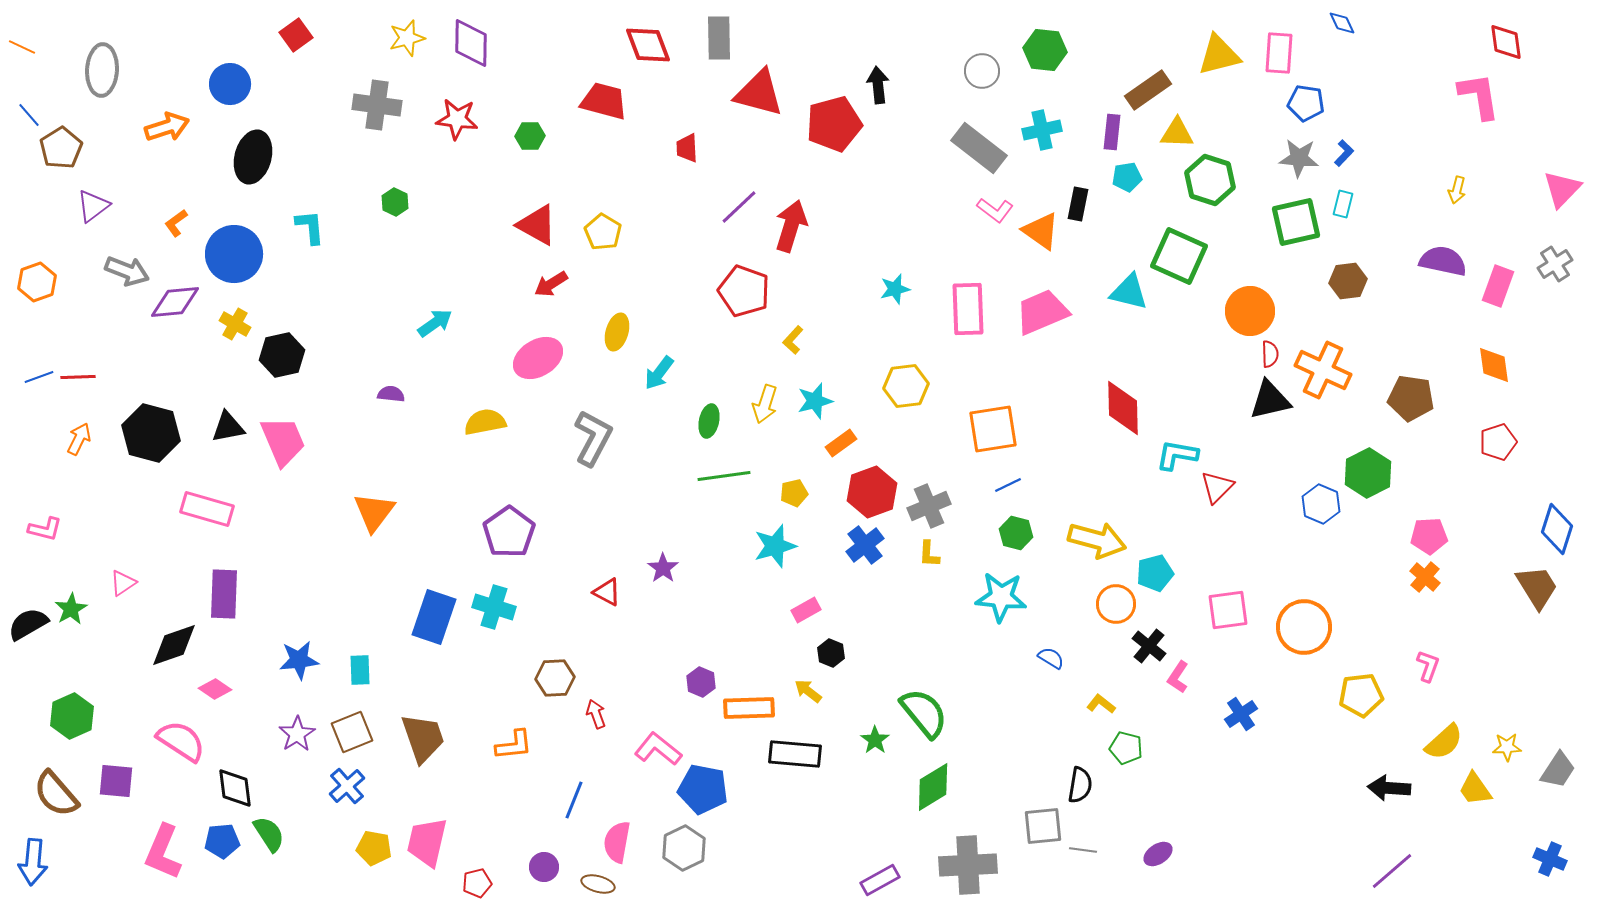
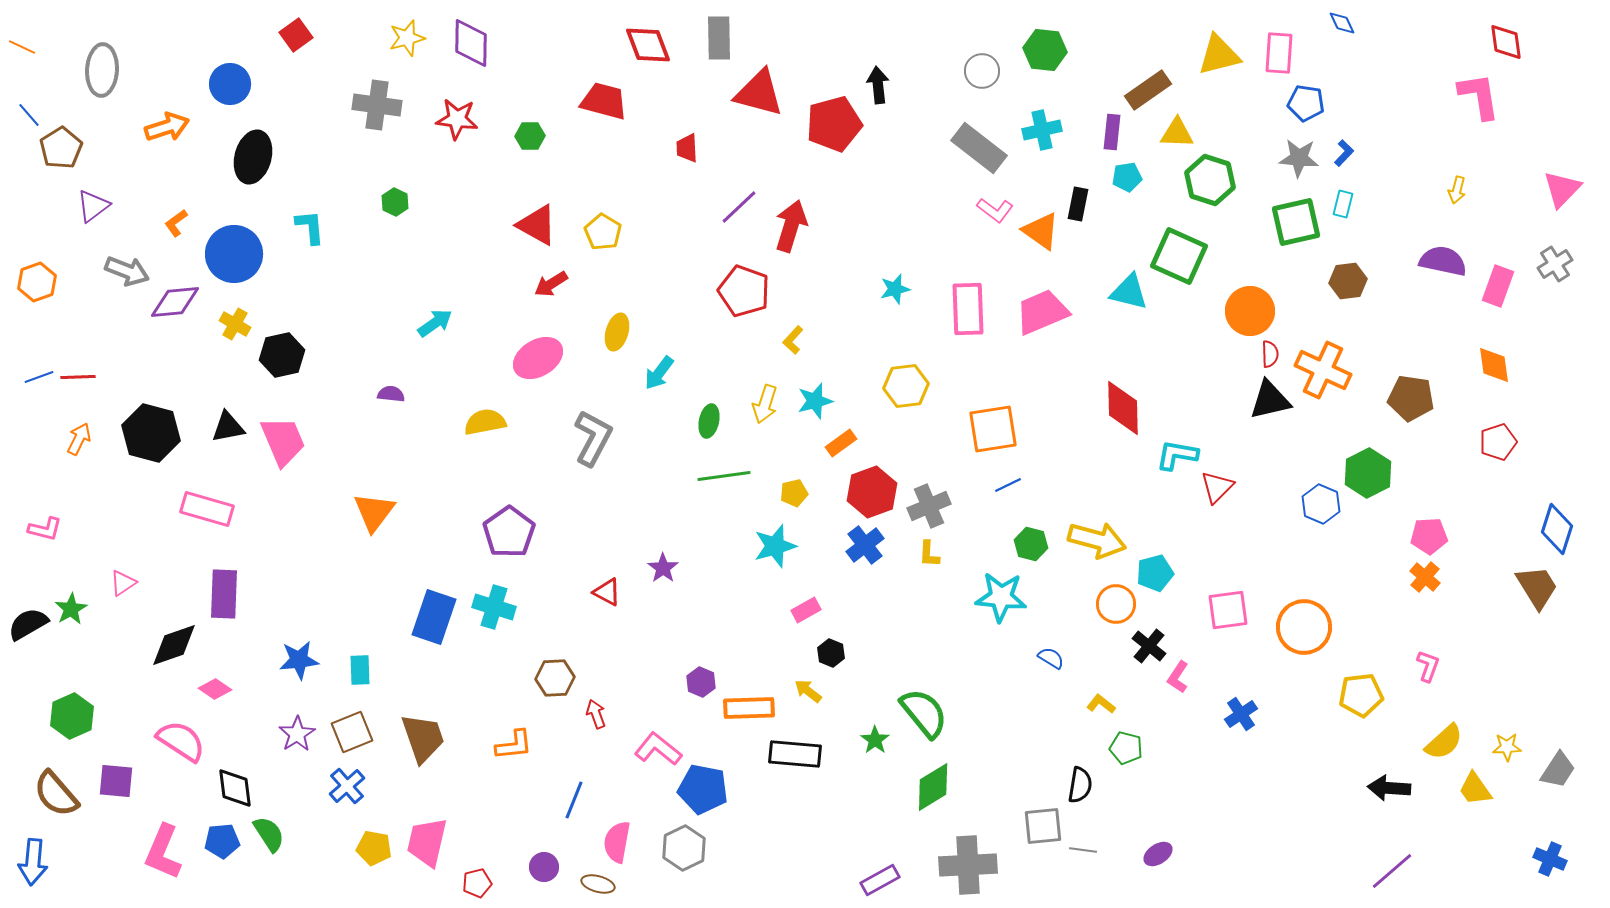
green hexagon at (1016, 533): moved 15 px right, 11 px down
